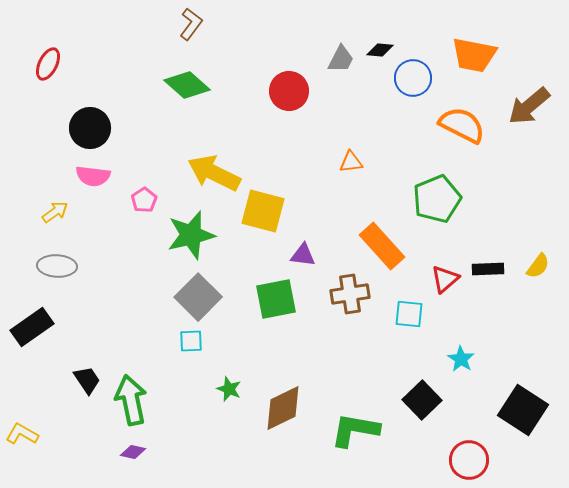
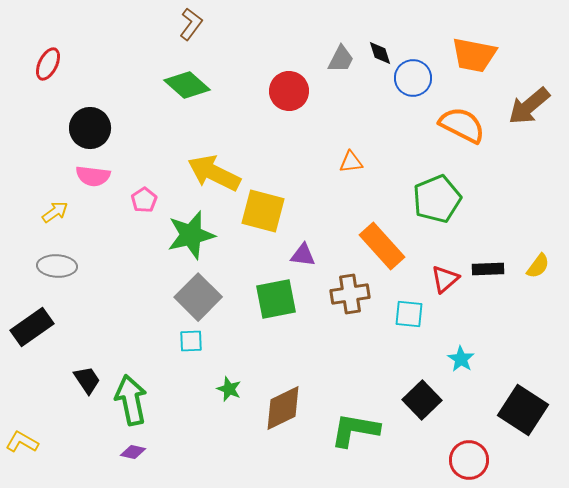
black diamond at (380, 50): moved 3 px down; rotated 68 degrees clockwise
yellow L-shape at (22, 434): moved 8 px down
